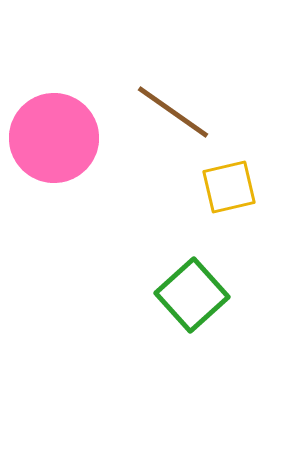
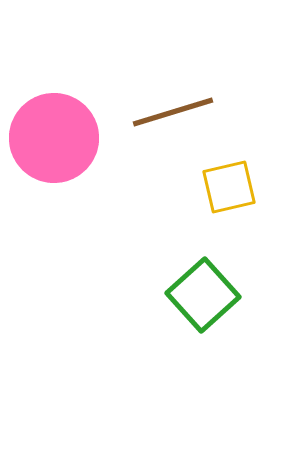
brown line: rotated 52 degrees counterclockwise
green square: moved 11 px right
